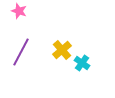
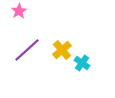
pink star: rotated 21 degrees clockwise
purple line: moved 6 px right, 2 px up; rotated 20 degrees clockwise
